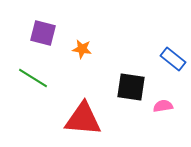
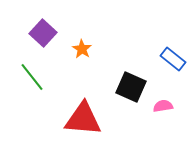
purple square: rotated 28 degrees clockwise
orange star: rotated 24 degrees clockwise
green line: moved 1 px left, 1 px up; rotated 20 degrees clockwise
black square: rotated 16 degrees clockwise
